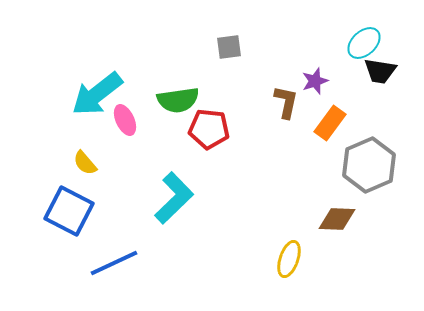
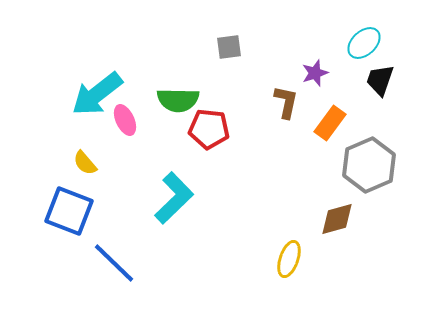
black trapezoid: moved 9 px down; rotated 100 degrees clockwise
purple star: moved 8 px up
green semicircle: rotated 9 degrees clockwise
blue square: rotated 6 degrees counterclockwise
brown diamond: rotated 18 degrees counterclockwise
blue line: rotated 69 degrees clockwise
